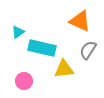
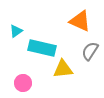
cyan triangle: moved 2 px left, 1 px up
gray semicircle: moved 2 px right, 1 px down
yellow triangle: moved 1 px left
pink circle: moved 1 px left, 2 px down
